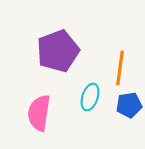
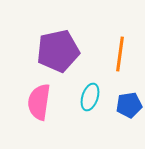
purple pentagon: rotated 9 degrees clockwise
orange line: moved 14 px up
pink semicircle: moved 11 px up
